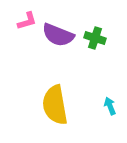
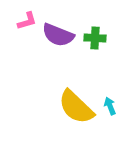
green cross: rotated 15 degrees counterclockwise
yellow semicircle: moved 21 px right, 2 px down; rotated 36 degrees counterclockwise
